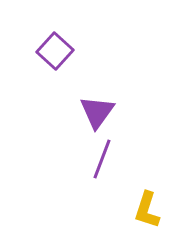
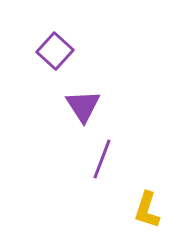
purple triangle: moved 14 px left, 6 px up; rotated 9 degrees counterclockwise
